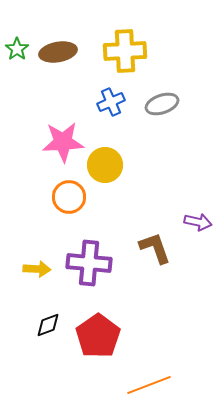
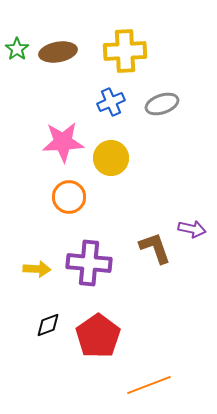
yellow circle: moved 6 px right, 7 px up
purple arrow: moved 6 px left, 7 px down
